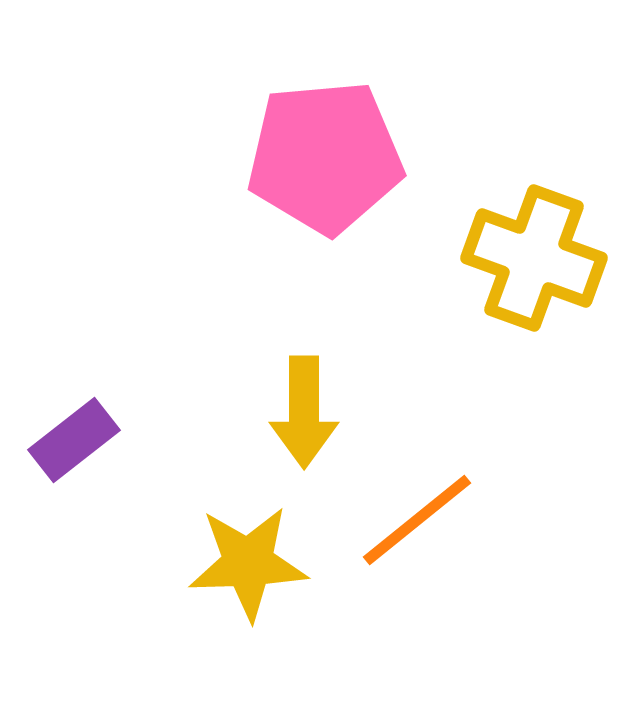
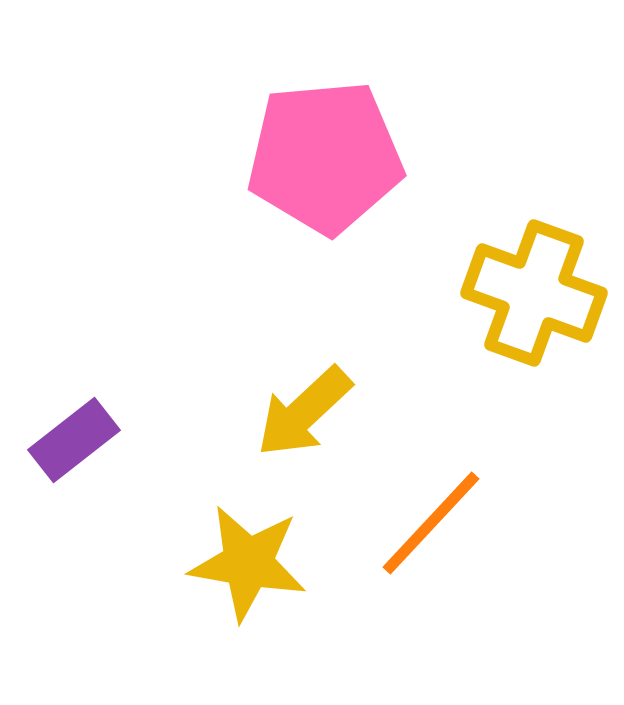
yellow cross: moved 35 px down
yellow arrow: rotated 47 degrees clockwise
orange line: moved 14 px right, 3 px down; rotated 8 degrees counterclockwise
yellow star: rotated 12 degrees clockwise
